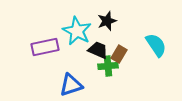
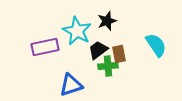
black trapezoid: rotated 60 degrees counterclockwise
brown rectangle: rotated 42 degrees counterclockwise
